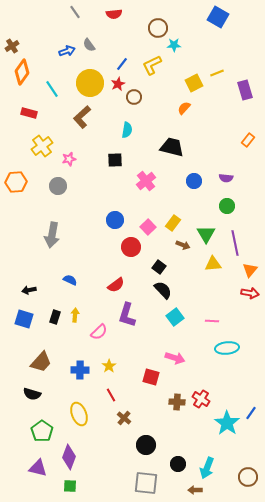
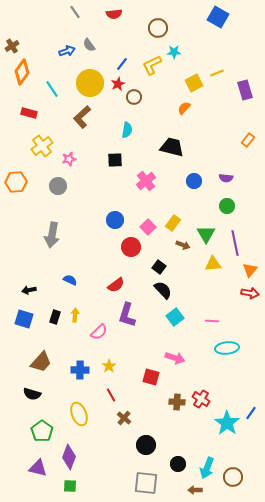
cyan star at (174, 45): moved 7 px down
brown circle at (248, 477): moved 15 px left
